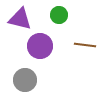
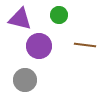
purple circle: moved 1 px left
